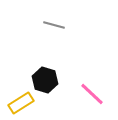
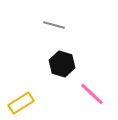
black hexagon: moved 17 px right, 16 px up
